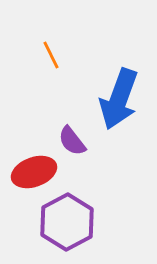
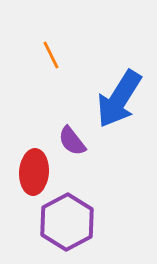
blue arrow: rotated 12 degrees clockwise
red ellipse: rotated 66 degrees counterclockwise
